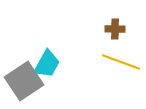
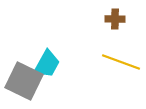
brown cross: moved 10 px up
gray square: rotated 30 degrees counterclockwise
